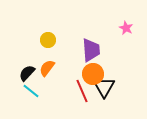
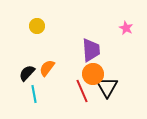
yellow circle: moved 11 px left, 14 px up
black triangle: moved 3 px right
cyan line: moved 3 px right, 3 px down; rotated 42 degrees clockwise
